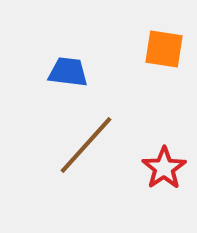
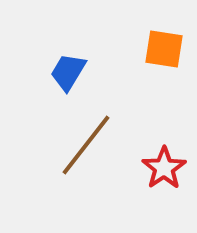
blue trapezoid: rotated 66 degrees counterclockwise
brown line: rotated 4 degrees counterclockwise
